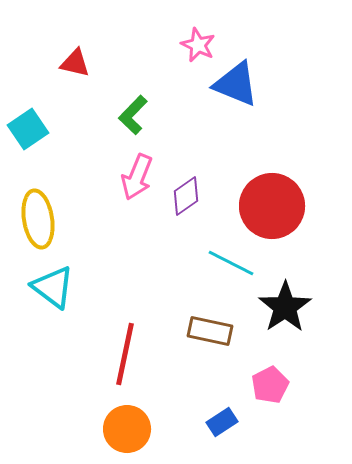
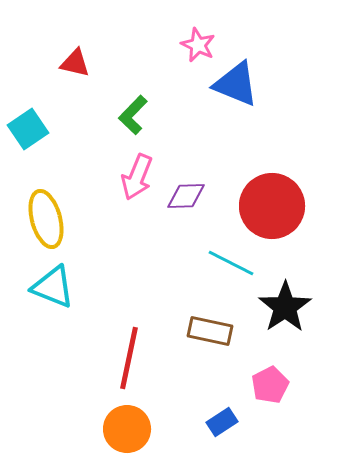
purple diamond: rotated 33 degrees clockwise
yellow ellipse: moved 8 px right; rotated 6 degrees counterclockwise
cyan triangle: rotated 15 degrees counterclockwise
red line: moved 4 px right, 4 px down
